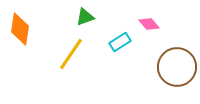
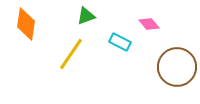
green triangle: moved 1 px right, 1 px up
orange diamond: moved 6 px right, 5 px up
cyan rectangle: rotated 60 degrees clockwise
